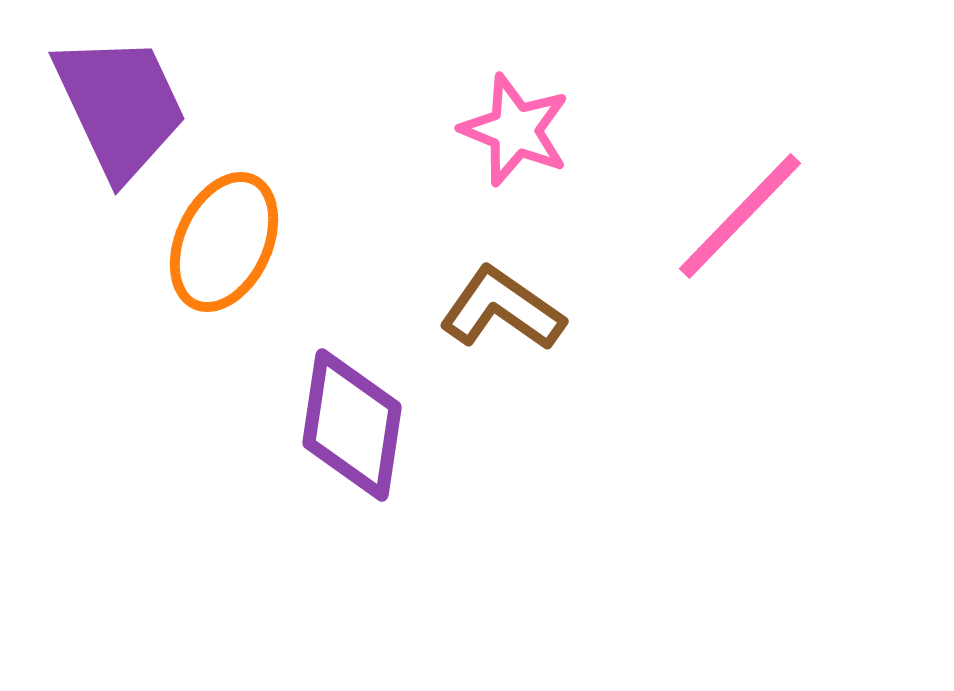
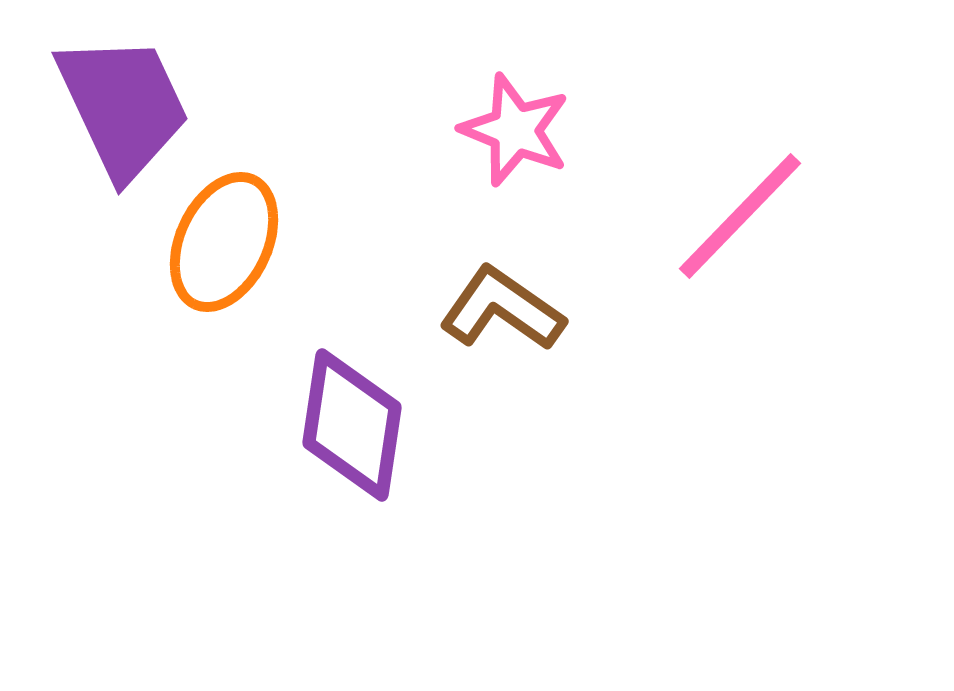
purple trapezoid: moved 3 px right
